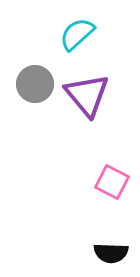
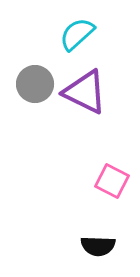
purple triangle: moved 2 px left, 3 px up; rotated 24 degrees counterclockwise
pink square: moved 1 px up
black semicircle: moved 13 px left, 7 px up
